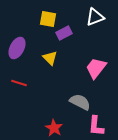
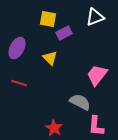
pink trapezoid: moved 1 px right, 7 px down
